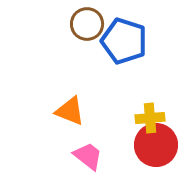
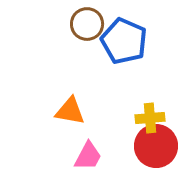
blue pentagon: rotated 6 degrees clockwise
orange triangle: rotated 12 degrees counterclockwise
red circle: moved 1 px down
pink trapezoid: rotated 80 degrees clockwise
